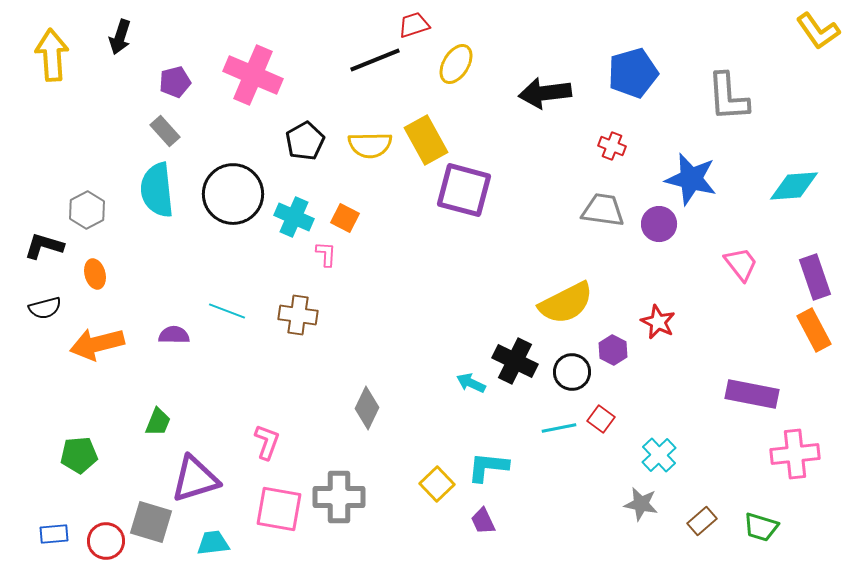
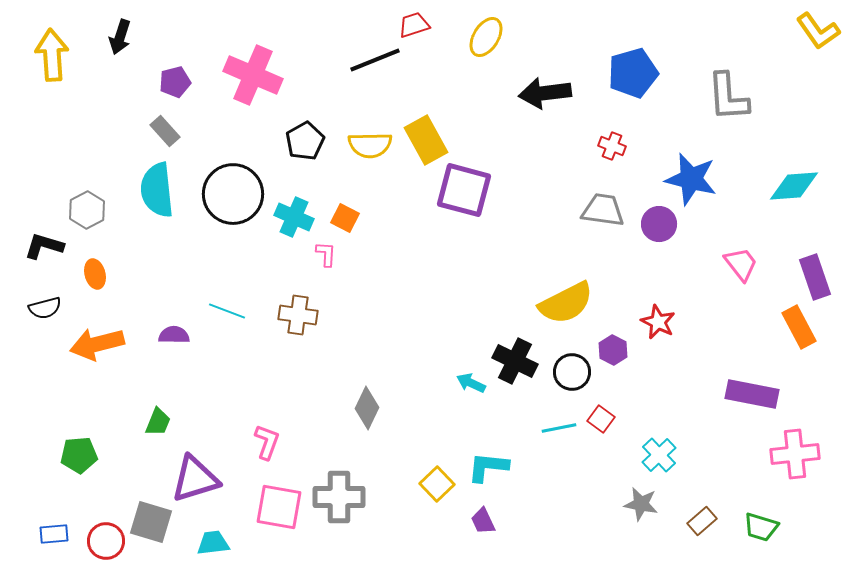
yellow ellipse at (456, 64): moved 30 px right, 27 px up
orange rectangle at (814, 330): moved 15 px left, 3 px up
pink square at (279, 509): moved 2 px up
